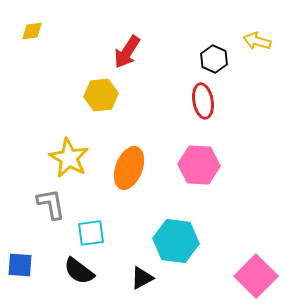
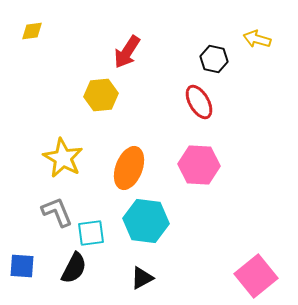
yellow arrow: moved 2 px up
black hexagon: rotated 12 degrees counterclockwise
red ellipse: moved 4 px left, 1 px down; rotated 20 degrees counterclockwise
yellow star: moved 6 px left
gray L-shape: moved 6 px right, 8 px down; rotated 12 degrees counterclockwise
cyan hexagon: moved 30 px left, 20 px up
blue square: moved 2 px right, 1 px down
black semicircle: moved 5 px left, 3 px up; rotated 100 degrees counterclockwise
pink square: rotated 6 degrees clockwise
